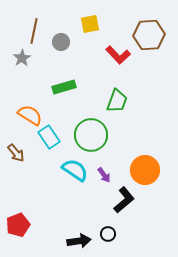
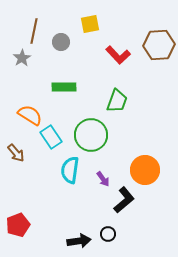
brown hexagon: moved 10 px right, 10 px down
green rectangle: rotated 15 degrees clockwise
cyan rectangle: moved 2 px right
cyan semicircle: moved 5 px left; rotated 116 degrees counterclockwise
purple arrow: moved 1 px left, 4 px down
